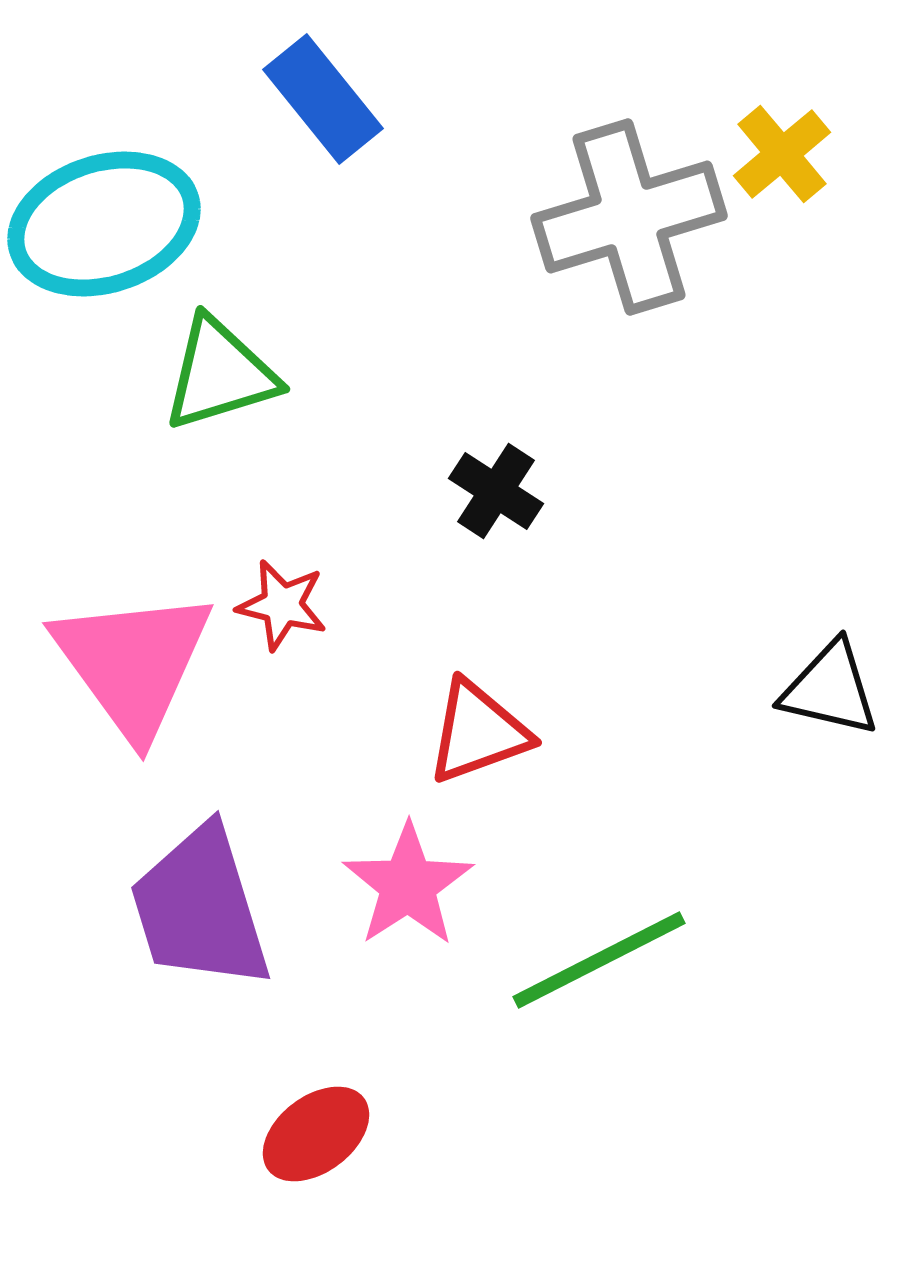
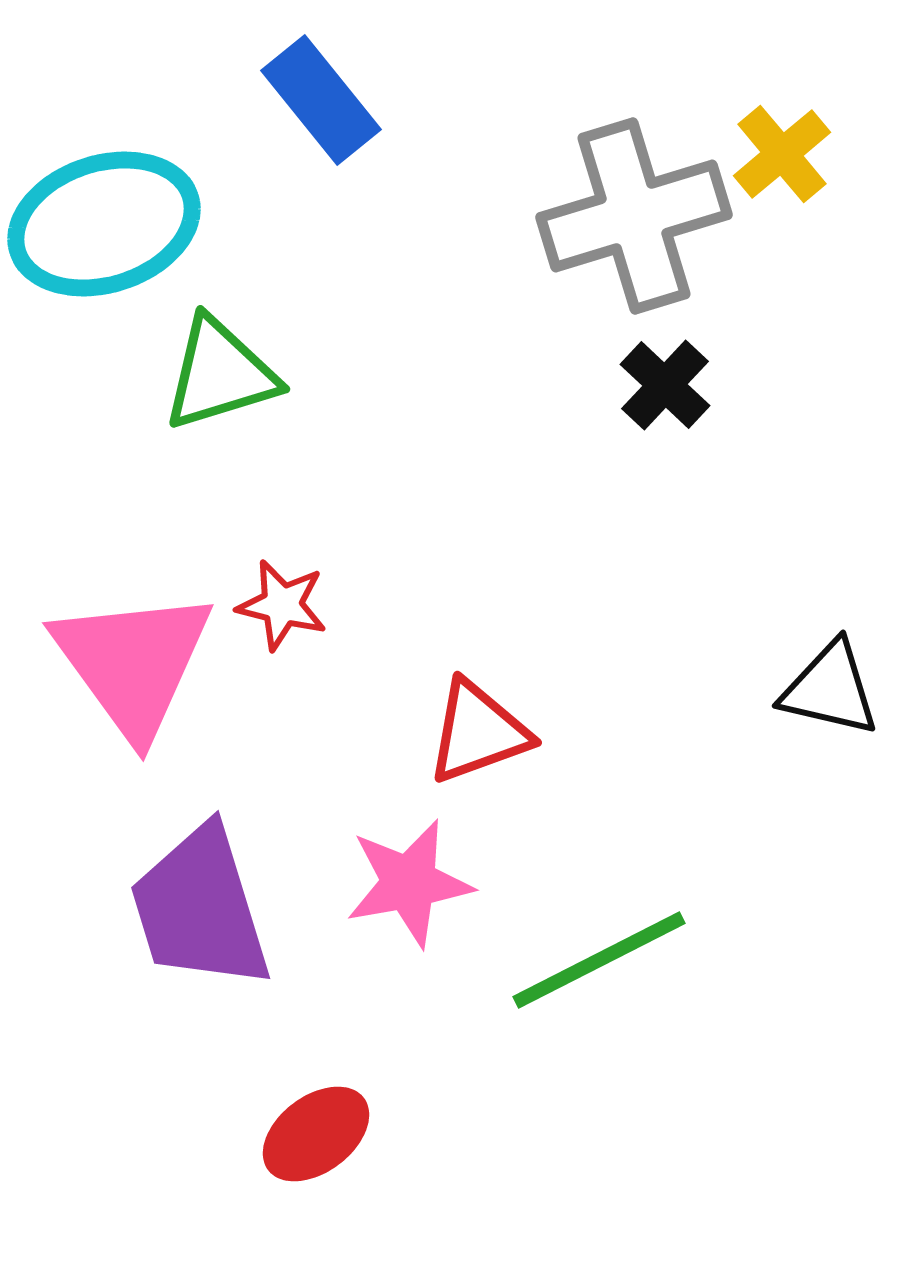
blue rectangle: moved 2 px left, 1 px down
gray cross: moved 5 px right, 1 px up
black cross: moved 169 px right, 106 px up; rotated 10 degrees clockwise
pink star: moved 1 px right, 2 px up; rotated 23 degrees clockwise
